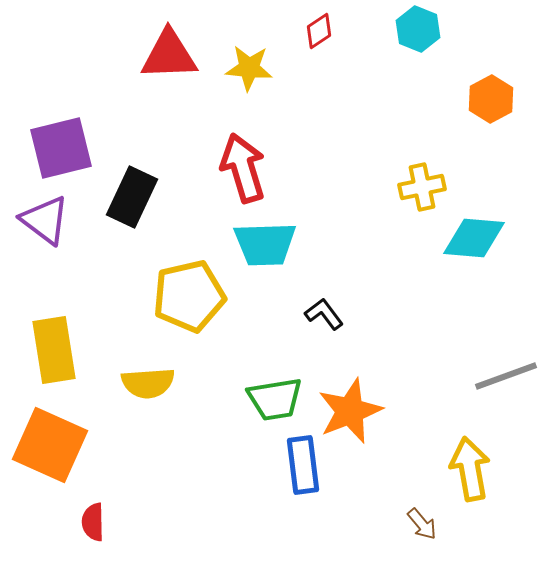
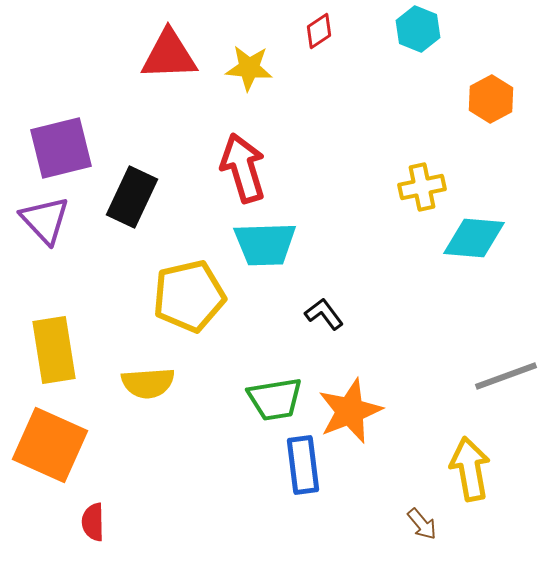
purple triangle: rotated 10 degrees clockwise
